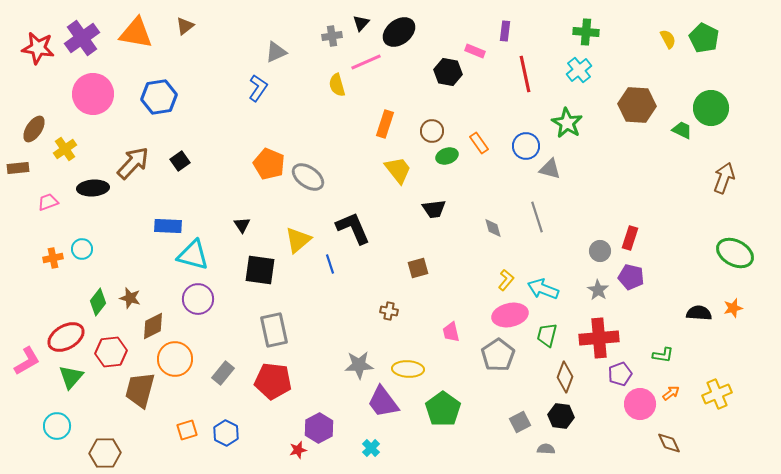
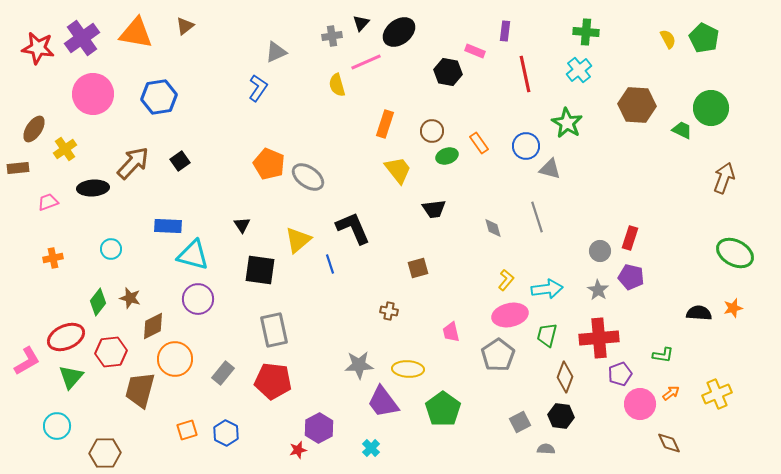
cyan circle at (82, 249): moved 29 px right
cyan arrow at (543, 289): moved 4 px right; rotated 152 degrees clockwise
red ellipse at (66, 337): rotated 6 degrees clockwise
